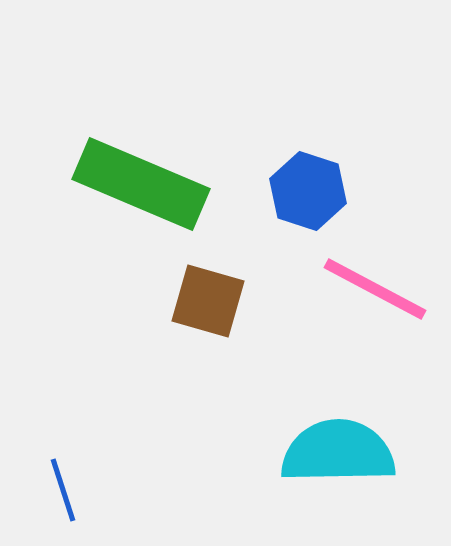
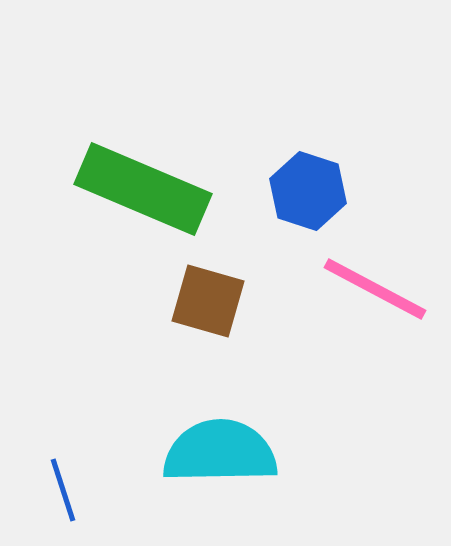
green rectangle: moved 2 px right, 5 px down
cyan semicircle: moved 118 px left
